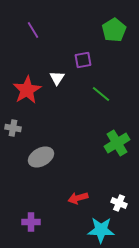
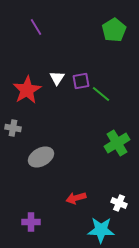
purple line: moved 3 px right, 3 px up
purple square: moved 2 px left, 21 px down
red arrow: moved 2 px left
